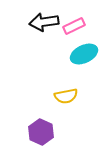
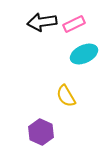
black arrow: moved 2 px left
pink rectangle: moved 2 px up
yellow semicircle: rotated 70 degrees clockwise
